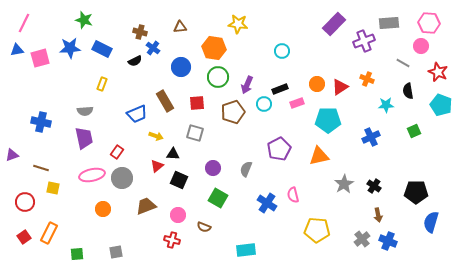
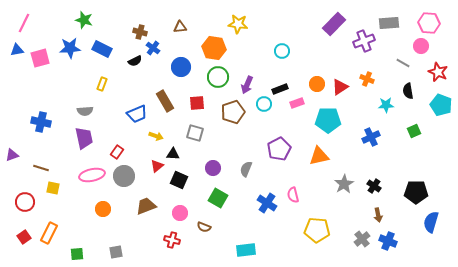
gray circle at (122, 178): moved 2 px right, 2 px up
pink circle at (178, 215): moved 2 px right, 2 px up
